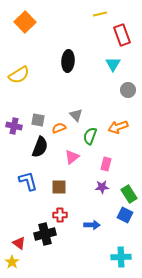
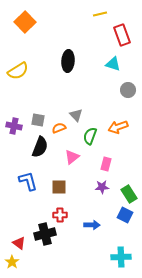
cyan triangle: rotated 42 degrees counterclockwise
yellow semicircle: moved 1 px left, 4 px up
